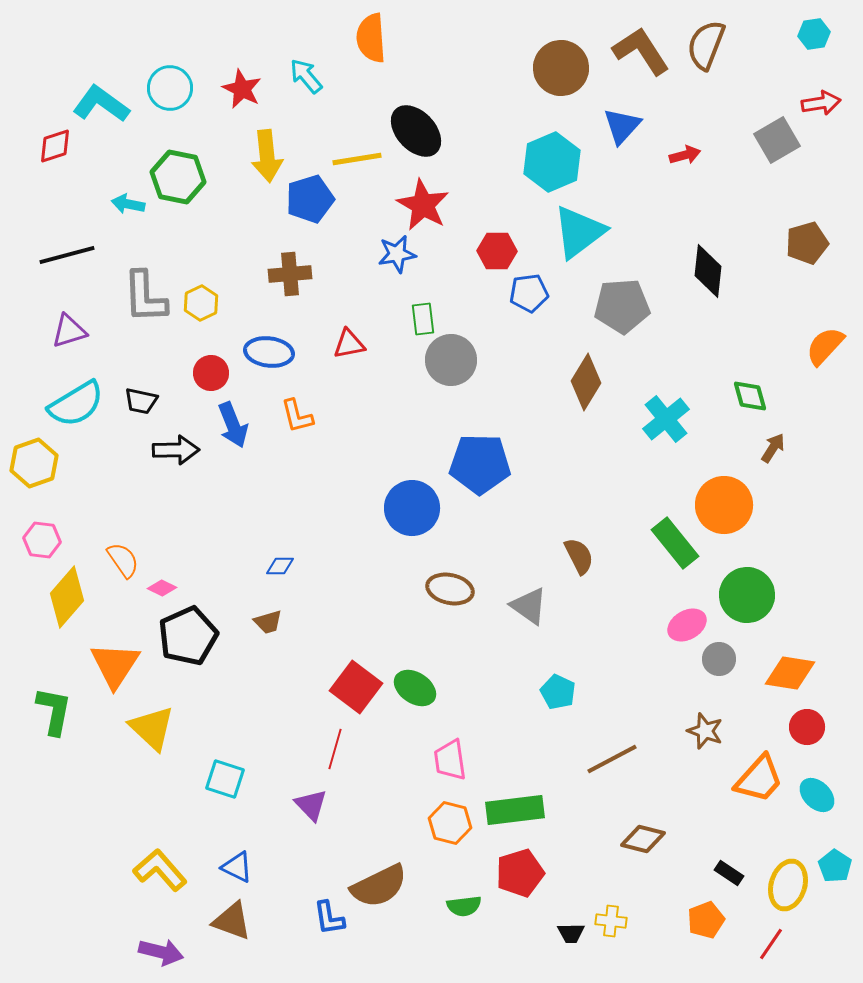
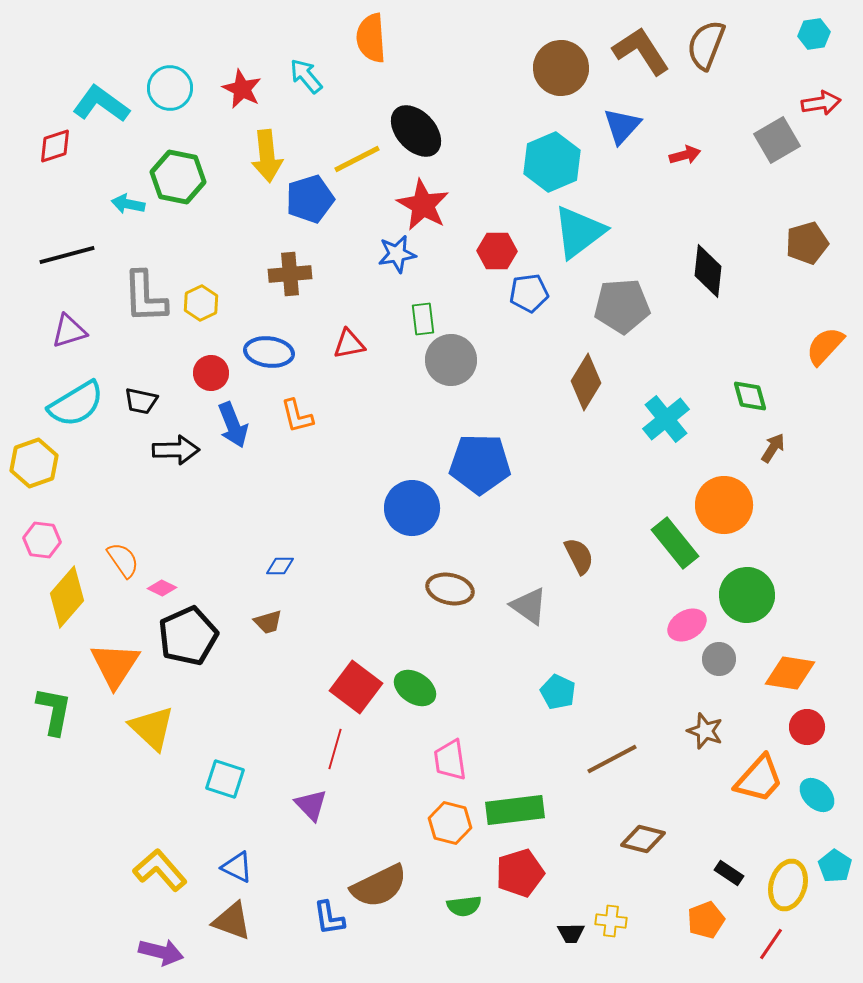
yellow line at (357, 159): rotated 18 degrees counterclockwise
